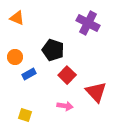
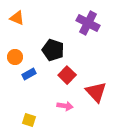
yellow square: moved 4 px right, 5 px down
